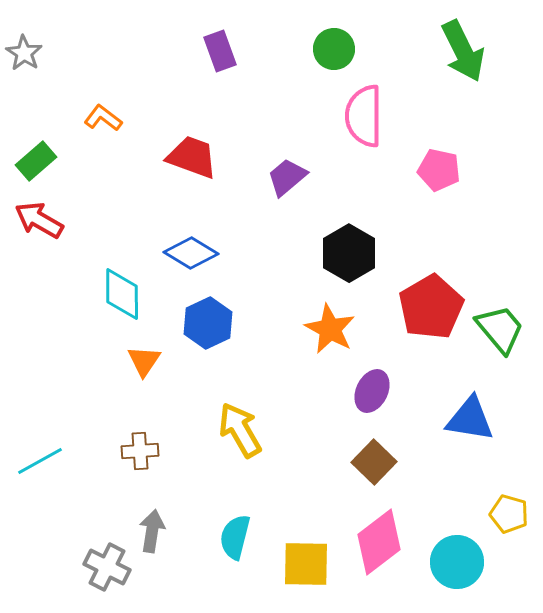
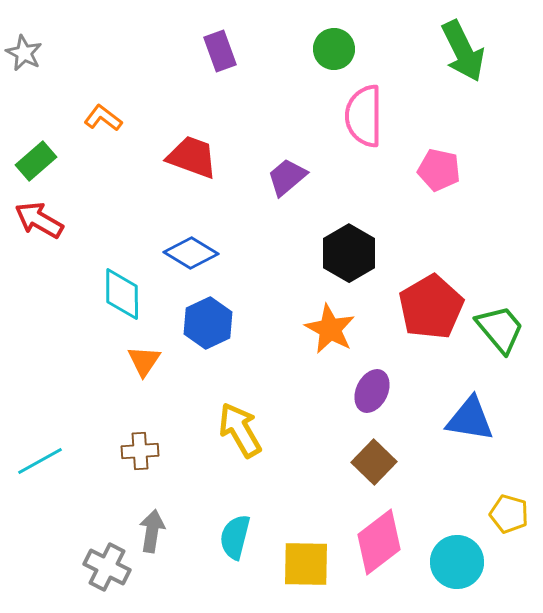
gray star: rotated 6 degrees counterclockwise
